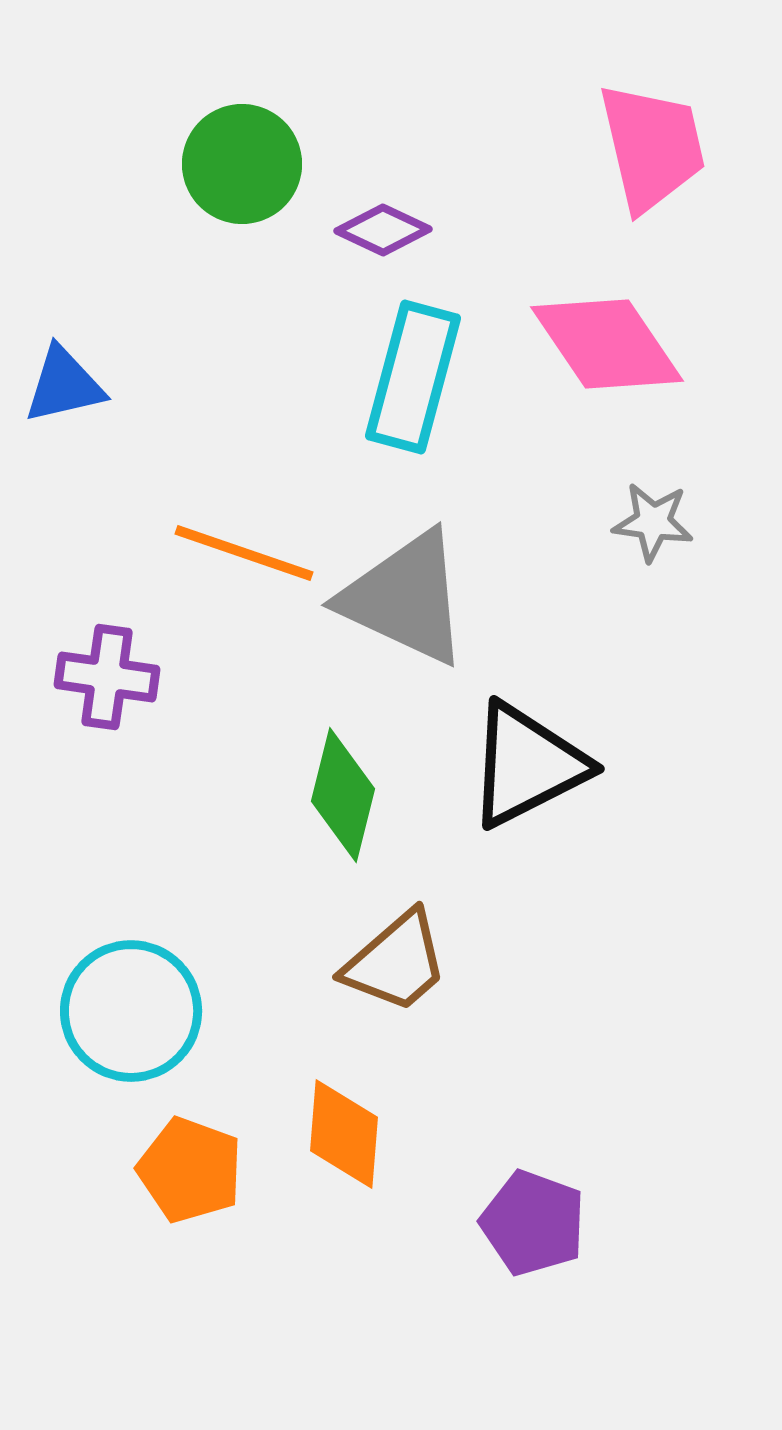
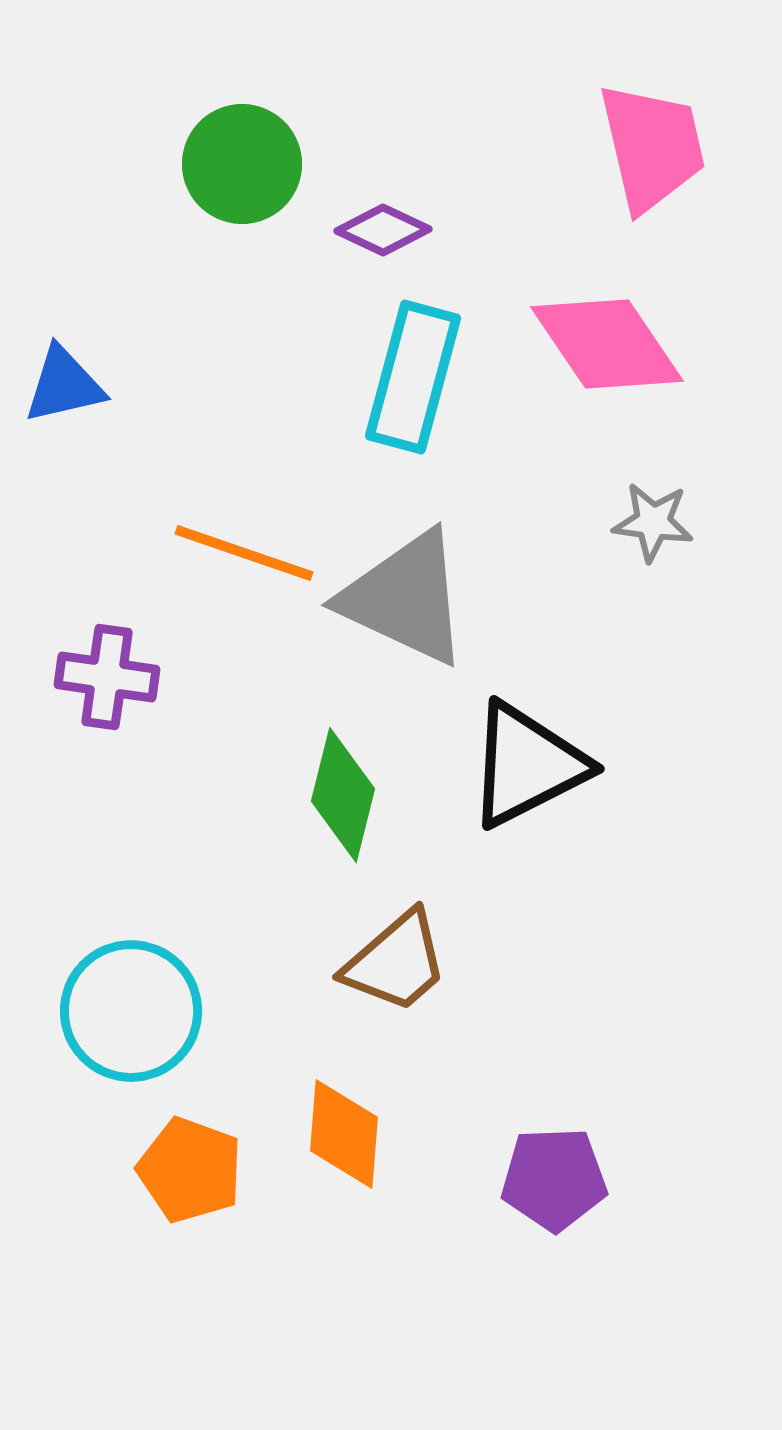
purple pentagon: moved 21 px right, 44 px up; rotated 22 degrees counterclockwise
